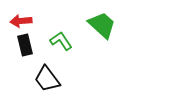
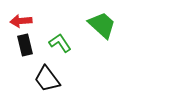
green L-shape: moved 1 px left, 2 px down
